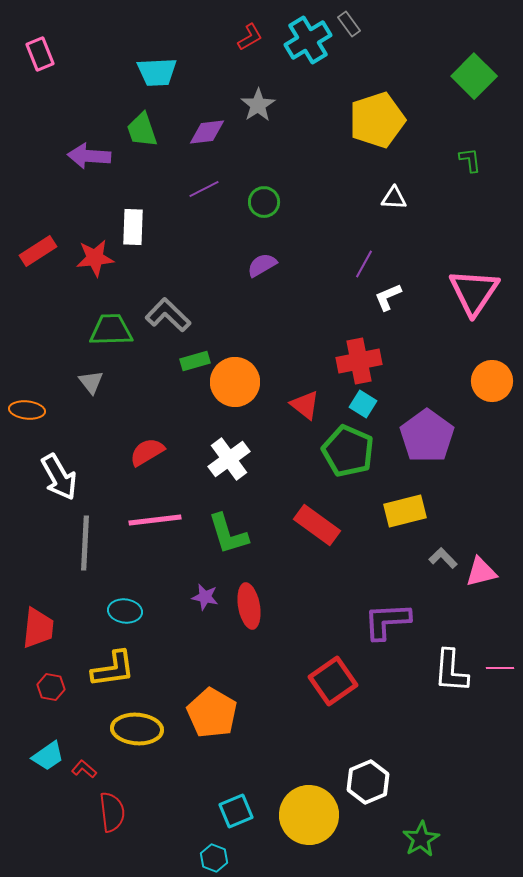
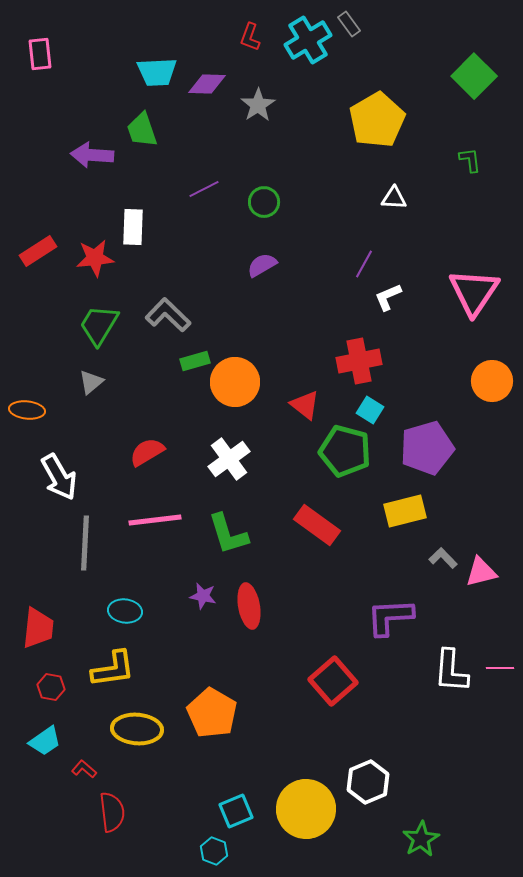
red L-shape at (250, 37): rotated 140 degrees clockwise
pink rectangle at (40, 54): rotated 16 degrees clockwise
yellow pentagon at (377, 120): rotated 12 degrees counterclockwise
purple diamond at (207, 132): moved 48 px up; rotated 9 degrees clockwise
purple arrow at (89, 156): moved 3 px right, 1 px up
green trapezoid at (111, 330): moved 12 px left, 5 px up; rotated 57 degrees counterclockwise
gray triangle at (91, 382): rotated 28 degrees clockwise
cyan square at (363, 404): moved 7 px right, 6 px down
purple pentagon at (427, 436): moved 12 px down; rotated 20 degrees clockwise
green pentagon at (348, 451): moved 3 px left; rotated 9 degrees counterclockwise
purple star at (205, 597): moved 2 px left, 1 px up
purple L-shape at (387, 621): moved 3 px right, 4 px up
red square at (333, 681): rotated 6 degrees counterclockwise
cyan trapezoid at (48, 756): moved 3 px left, 15 px up
yellow circle at (309, 815): moved 3 px left, 6 px up
cyan hexagon at (214, 858): moved 7 px up
